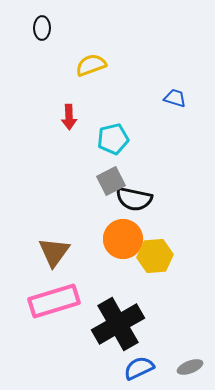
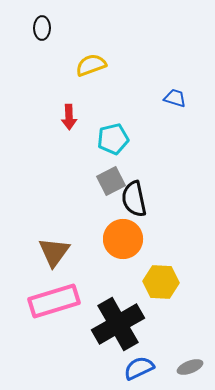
black semicircle: rotated 66 degrees clockwise
yellow hexagon: moved 6 px right, 26 px down; rotated 8 degrees clockwise
